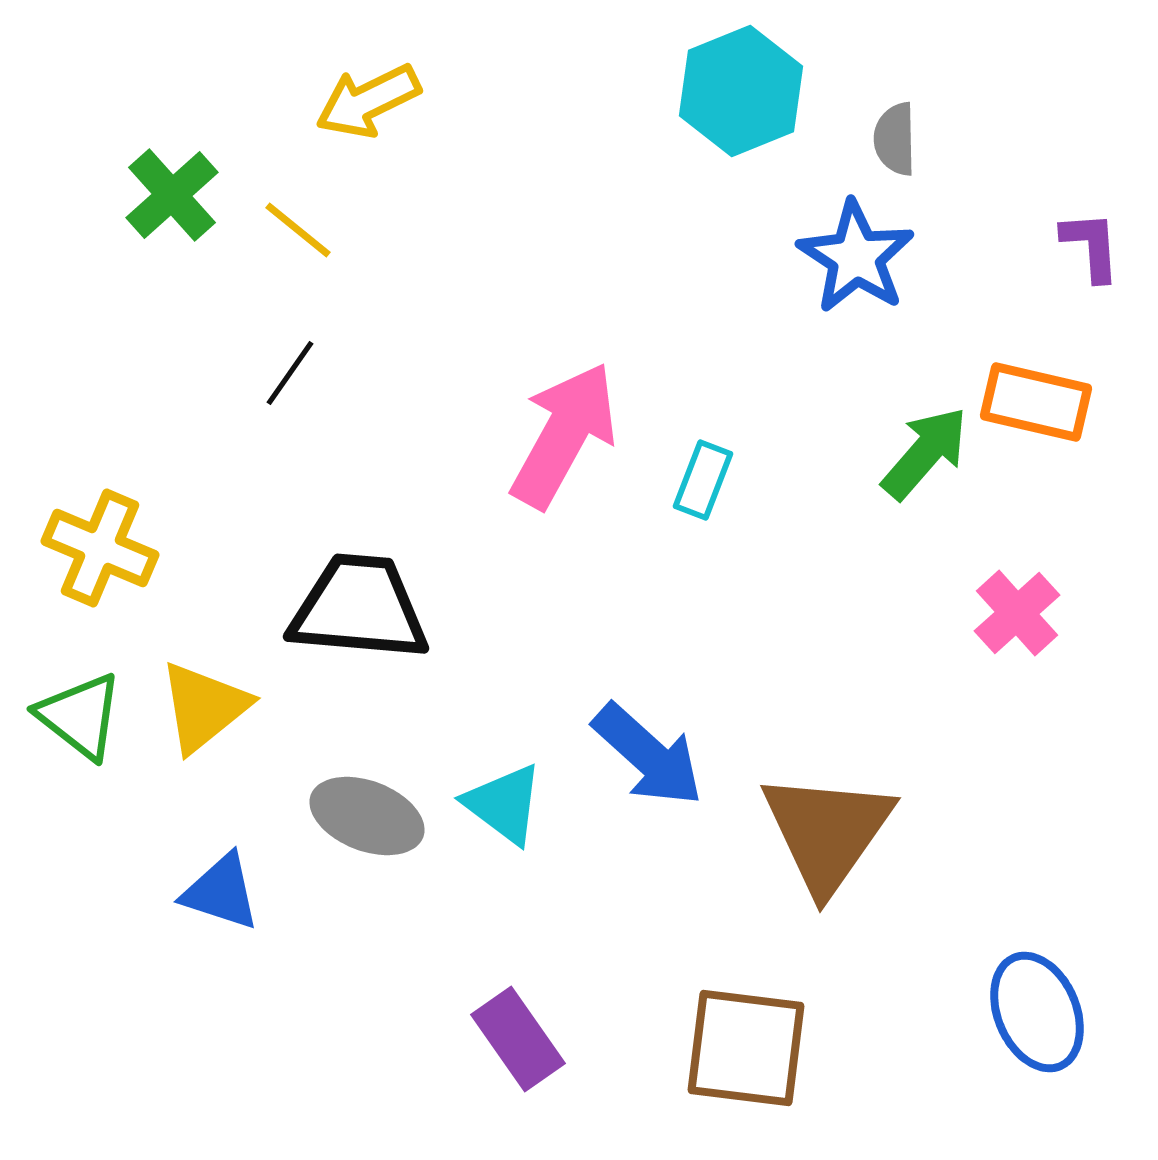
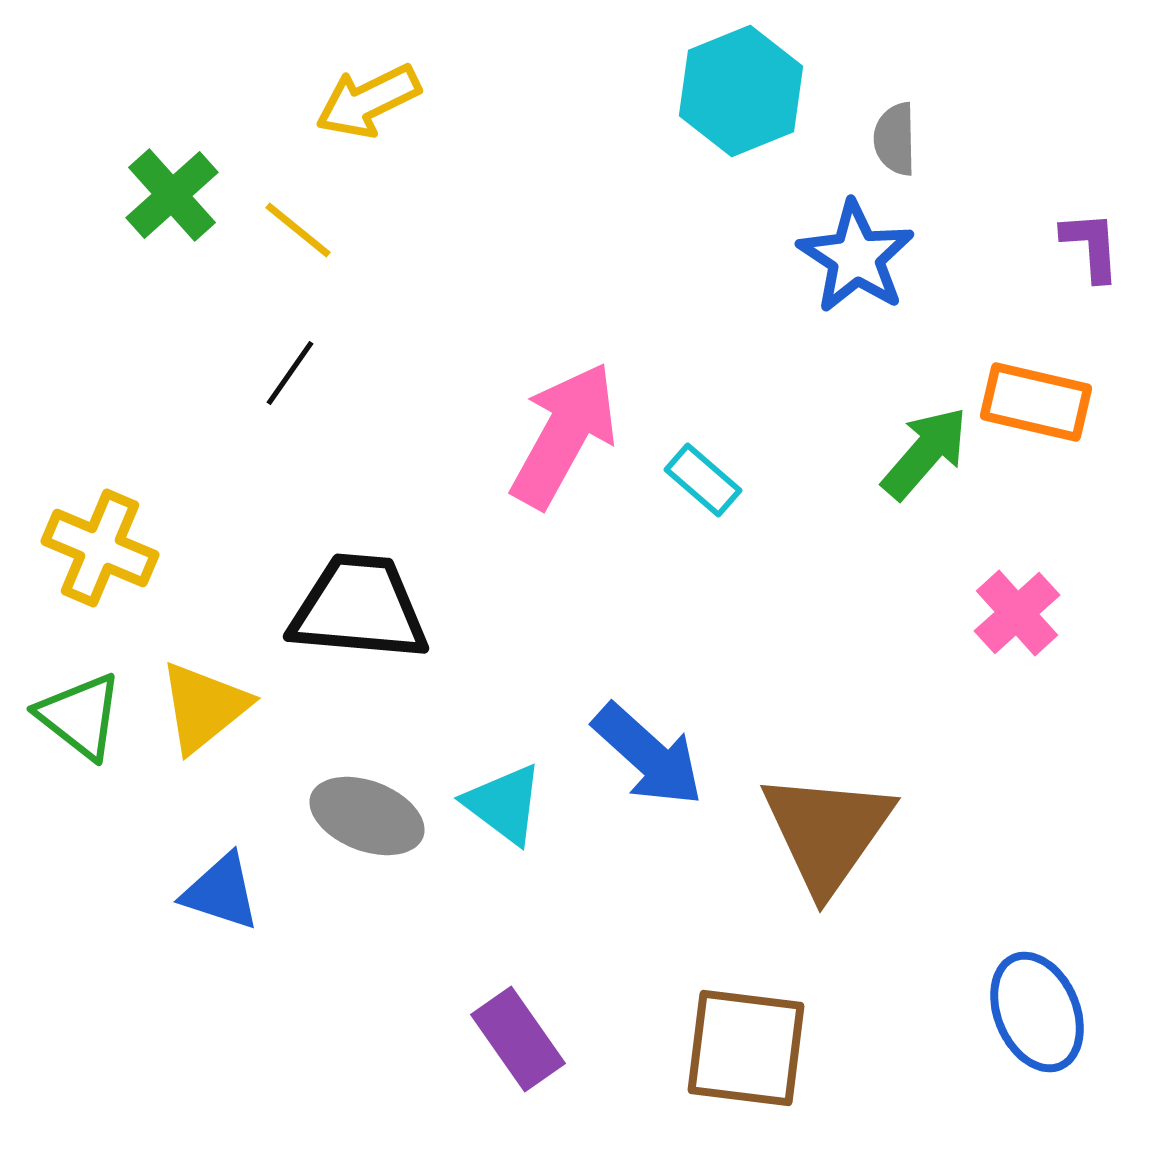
cyan rectangle: rotated 70 degrees counterclockwise
